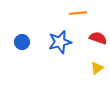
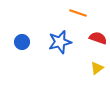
orange line: rotated 24 degrees clockwise
